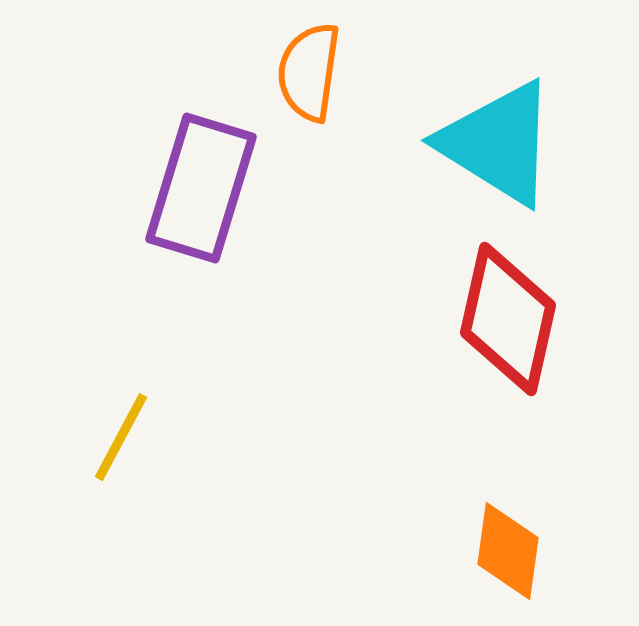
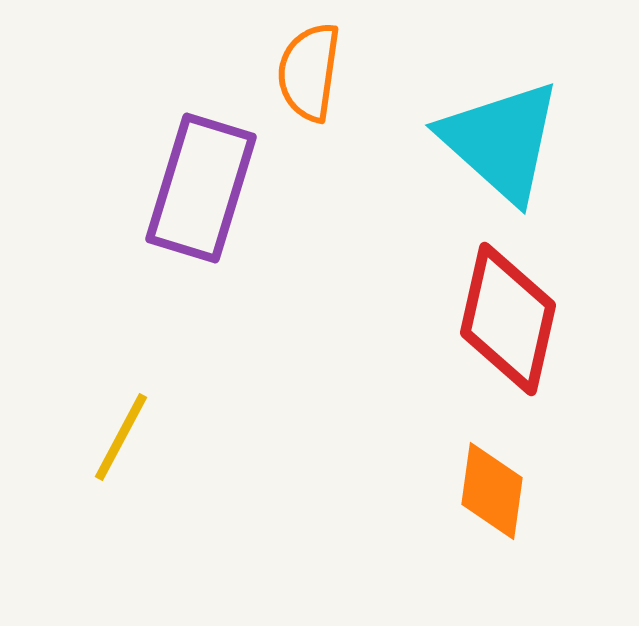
cyan triangle: moved 3 px right, 2 px up; rotated 10 degrees clockwise
orange diamond: moved 16 px left, 60 px up
